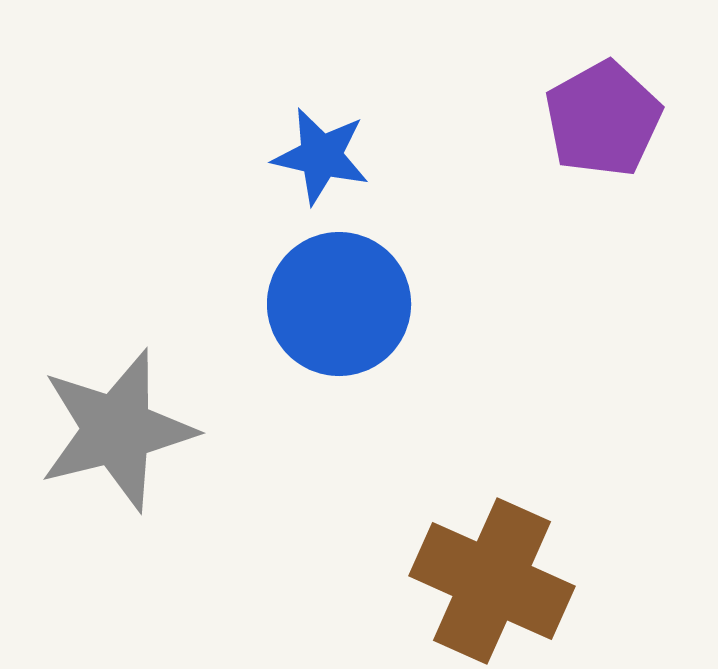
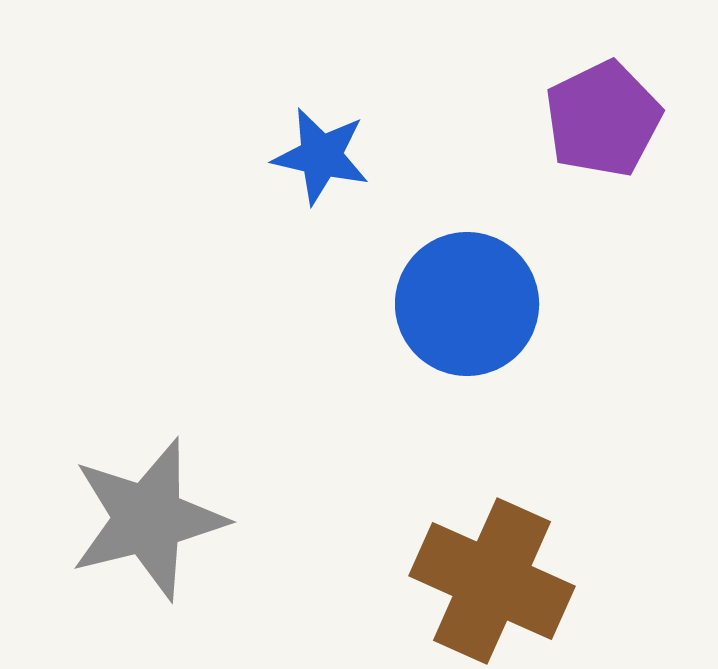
purple pentagon: rotated 3 degrees clockwise
blue circle: moved 128 px right
gray star: moved 31 px right, 89 px down
